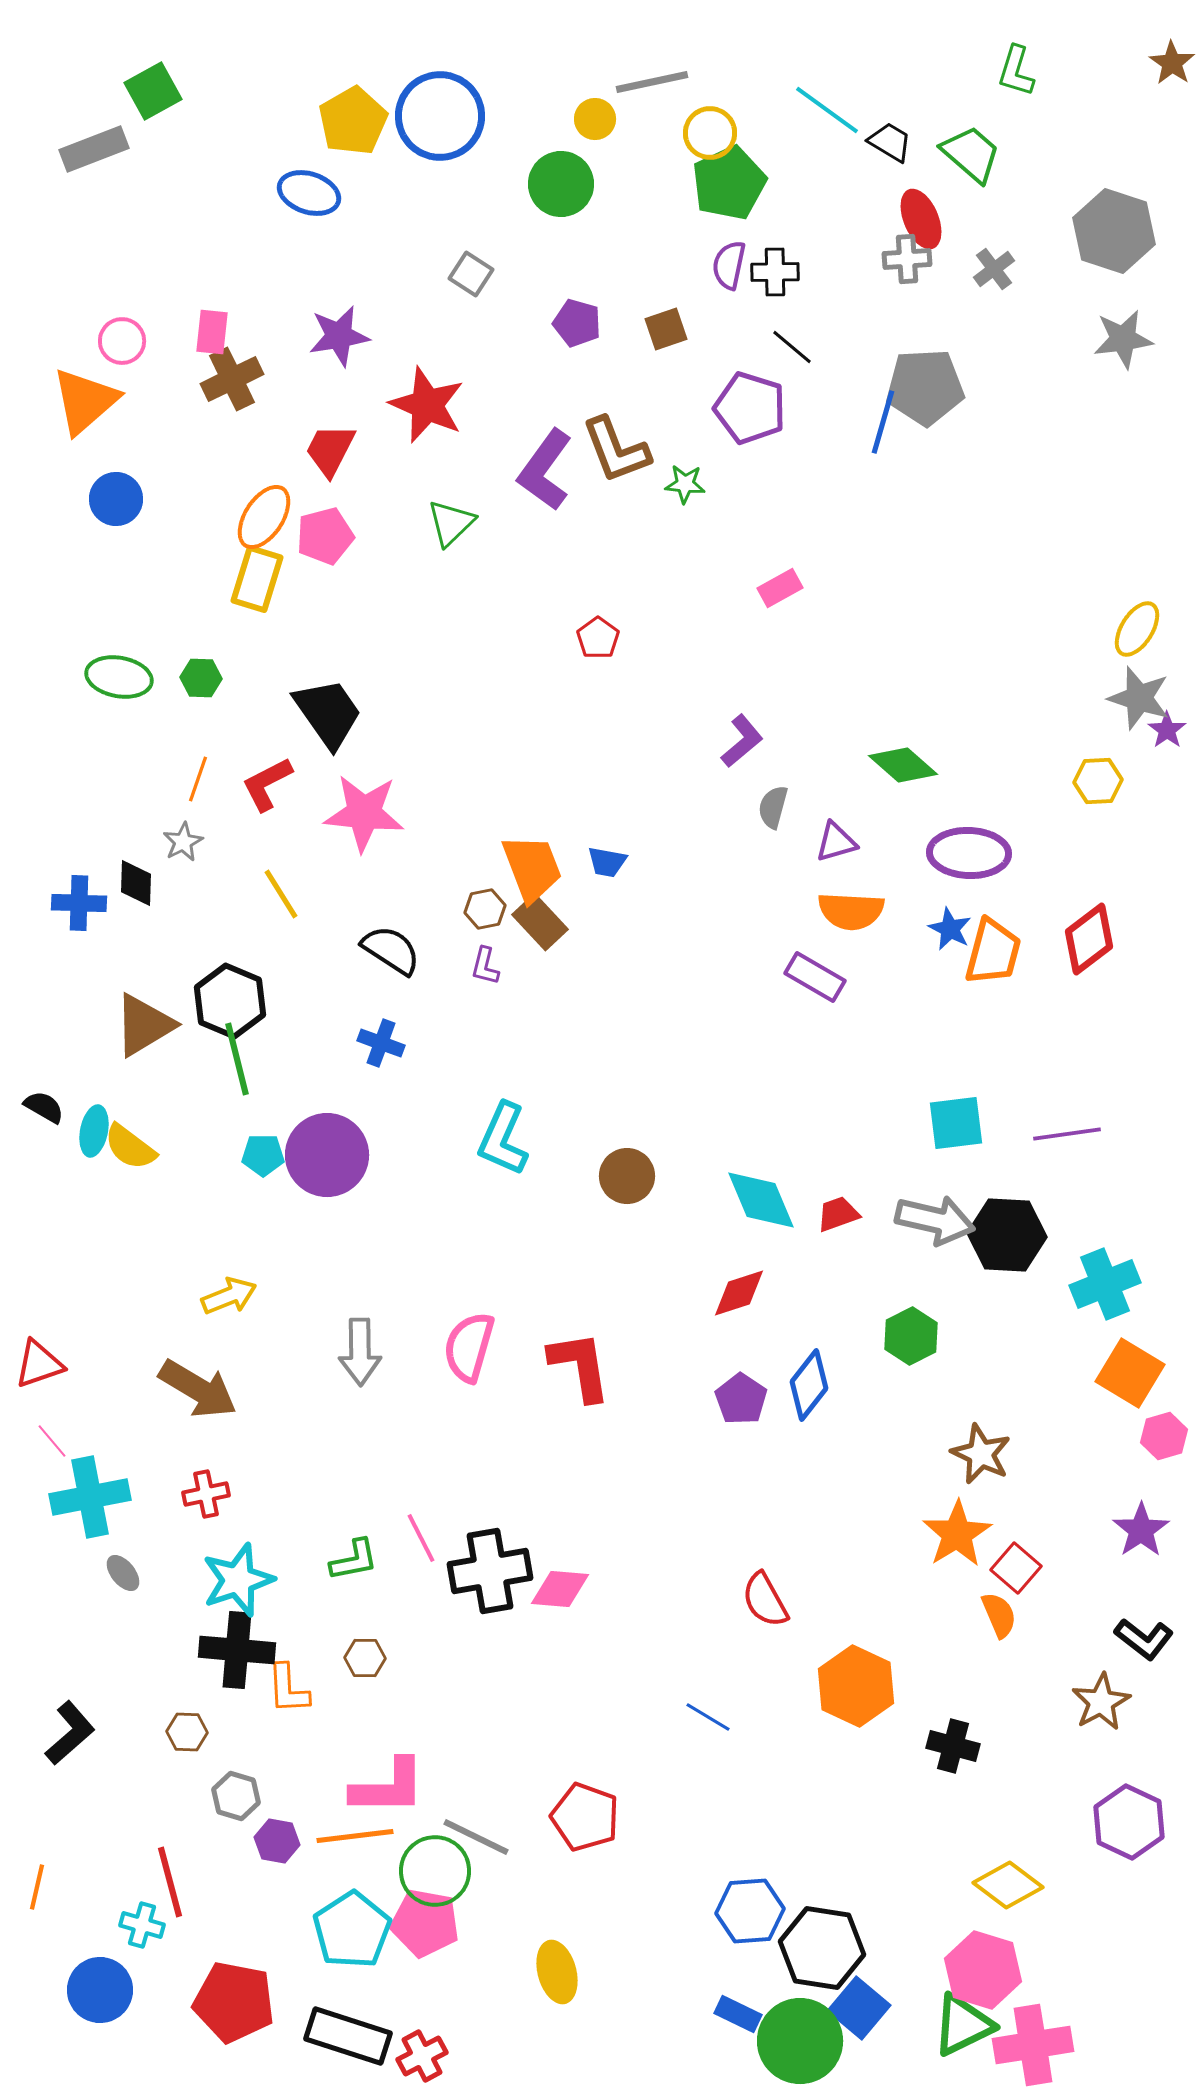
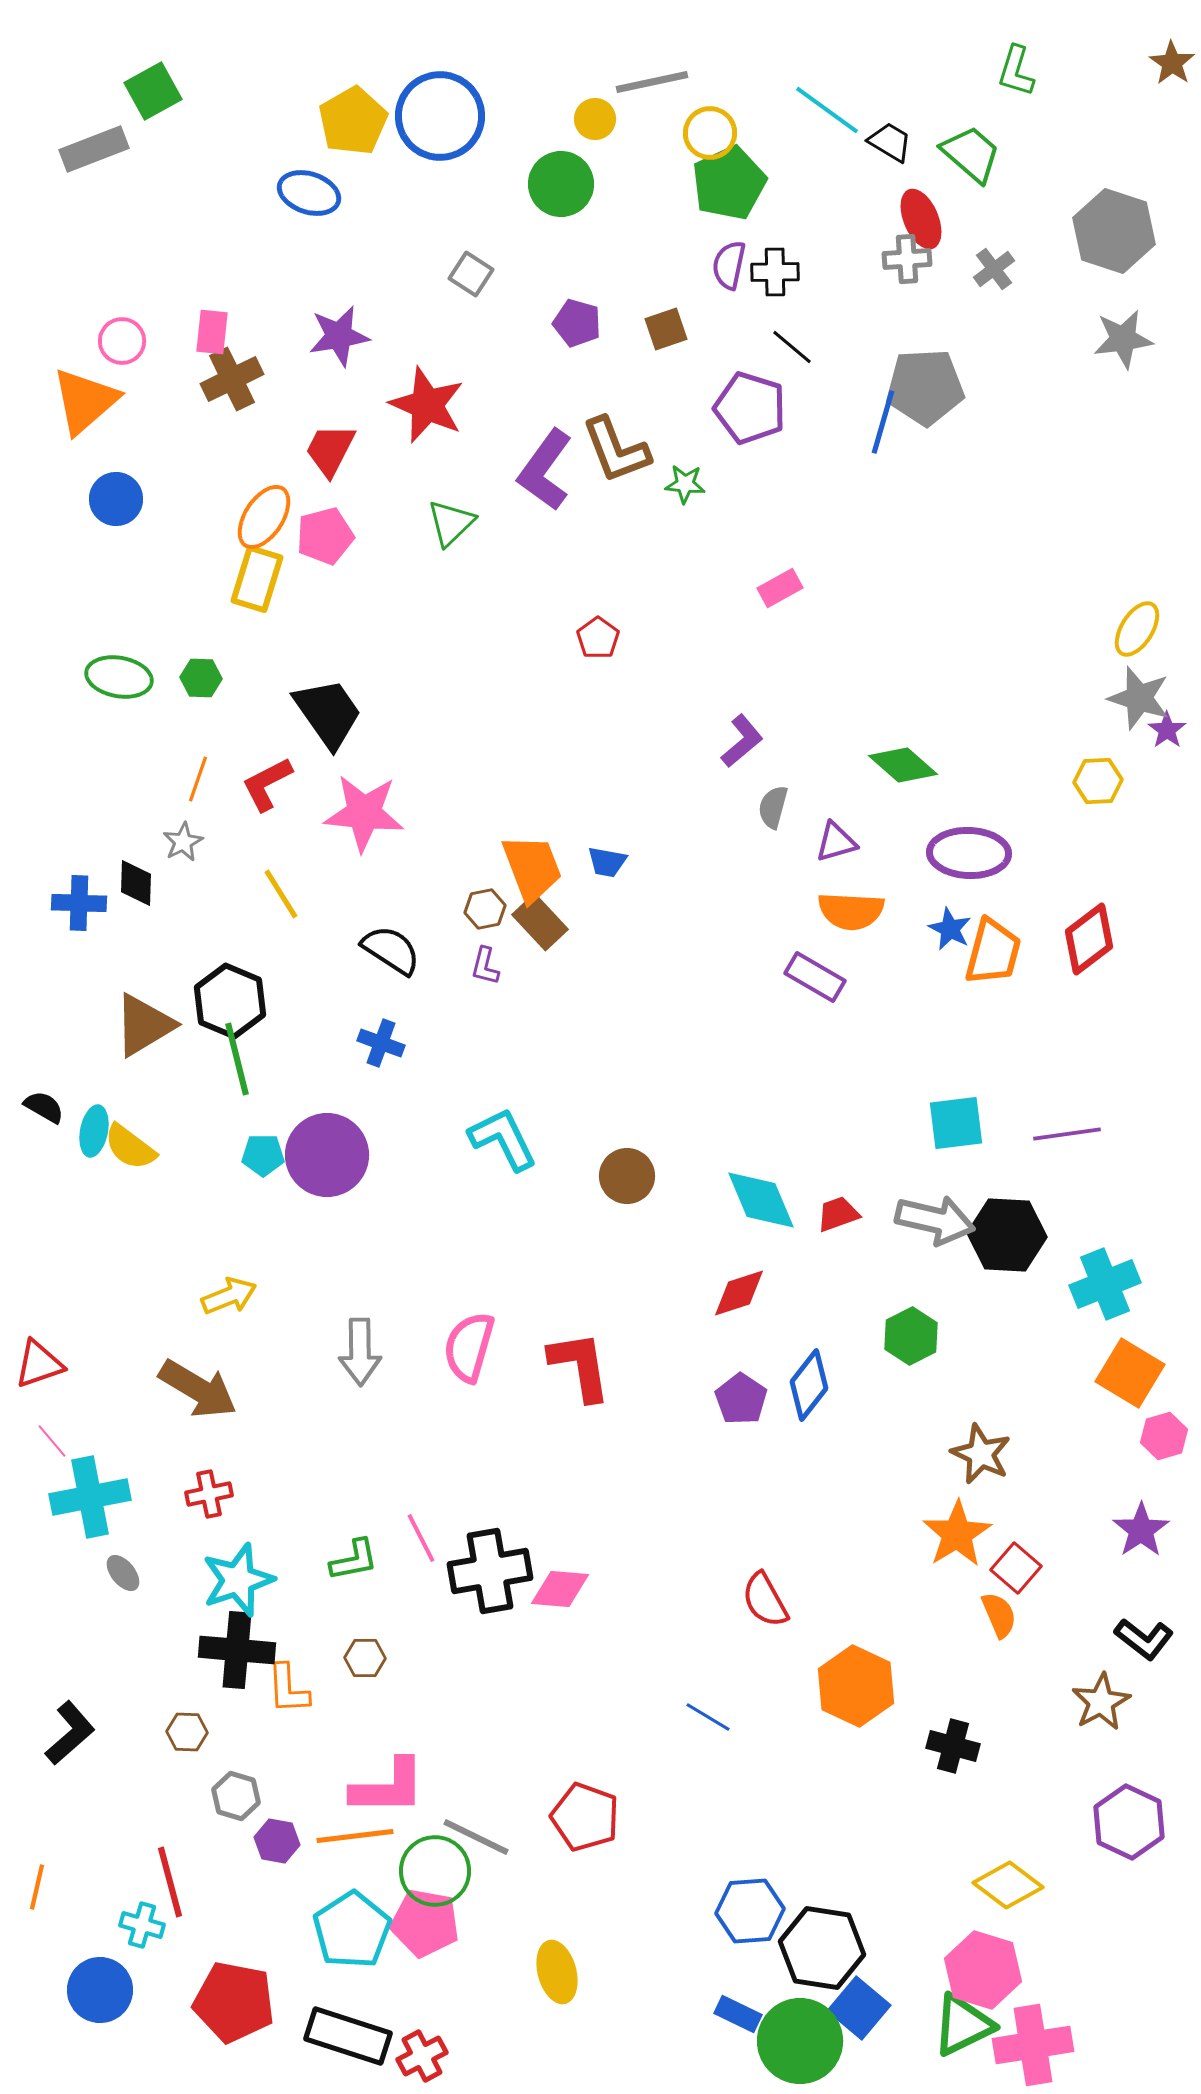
cyan L-shape at (503, 1139): rotated 130 degrees clockwise
red cross at (206, 1494): moved 3 px right
